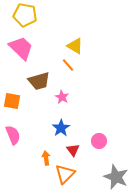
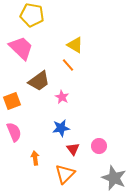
yellow pentagon: moved 7 px right
yellow triangle: moved 1 px up
brown trapezoid: rotated 20 degrees counterclockwise
orange square: rotated 30 degrees counterclockwise
blue star: rotated 24 degrees clockwise
pink semicircle: moved 1 px right, 3 px up
pink circle: moved 5 px down
red triangle: moved 1 px up
orange arrow: moved 11 px left
gray star: moved 2 px left, 1 px down
